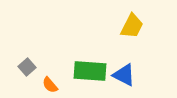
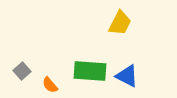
yellow trapezoid: moved 12 px left, 3 px up
gray square: moved 5 px left, 4 px down
blue triangle: moved 3 px right, 1 px down
